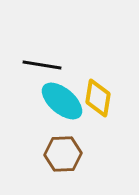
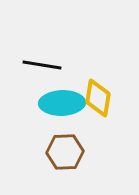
cyan ellipse: moved 2 px down; rotated 42 degrees counterclockwise
brown hexagon: moved 2 px right, 2 px up
